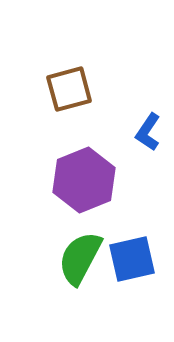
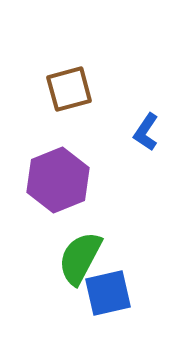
blue L-shape: moved 2 px left
purple hexagon: moved 26 px left
blue square: moved 24 px left, 34 px down
